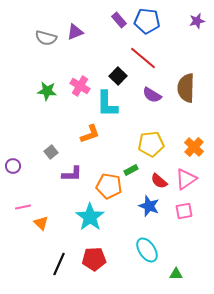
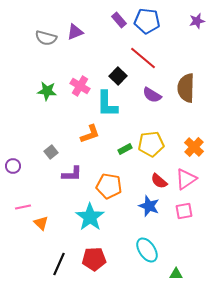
green rectangle: moved 6 px left, 21 px up
